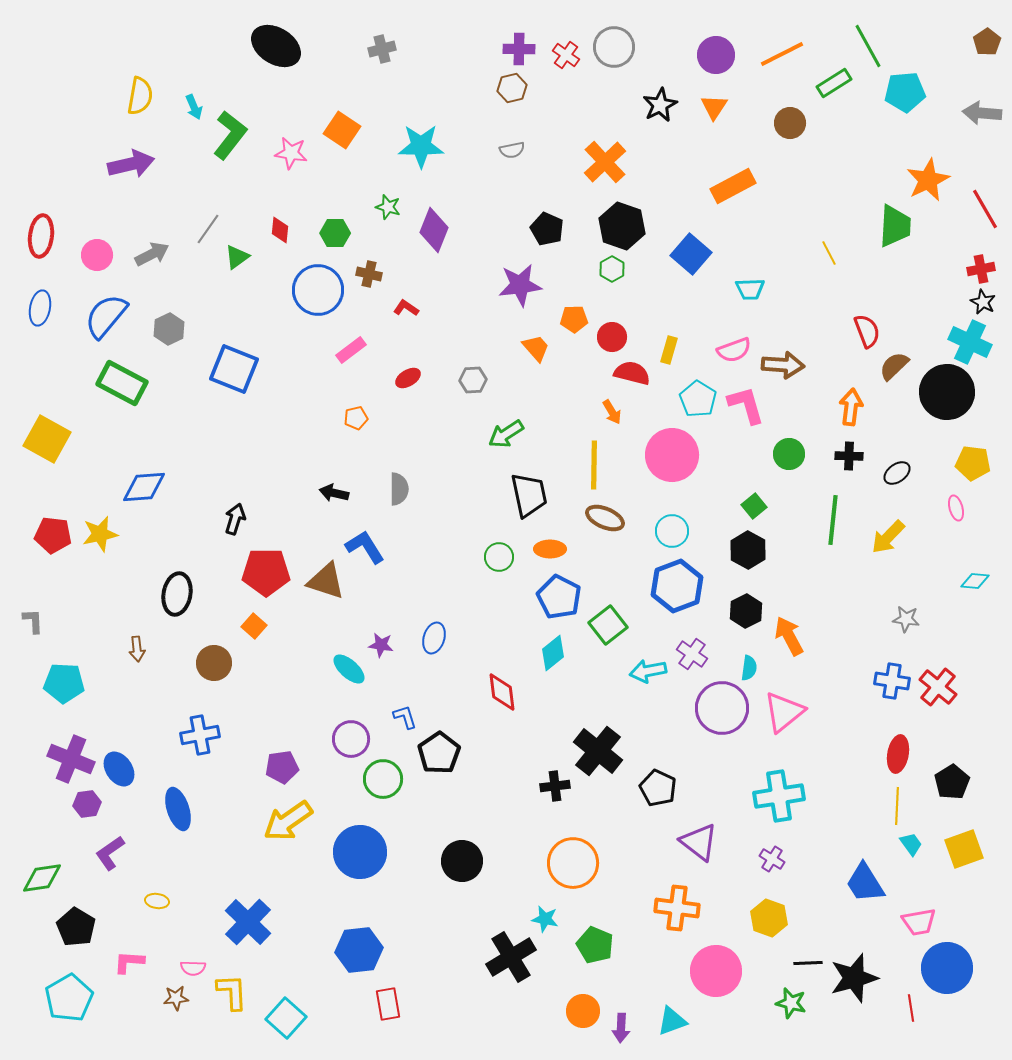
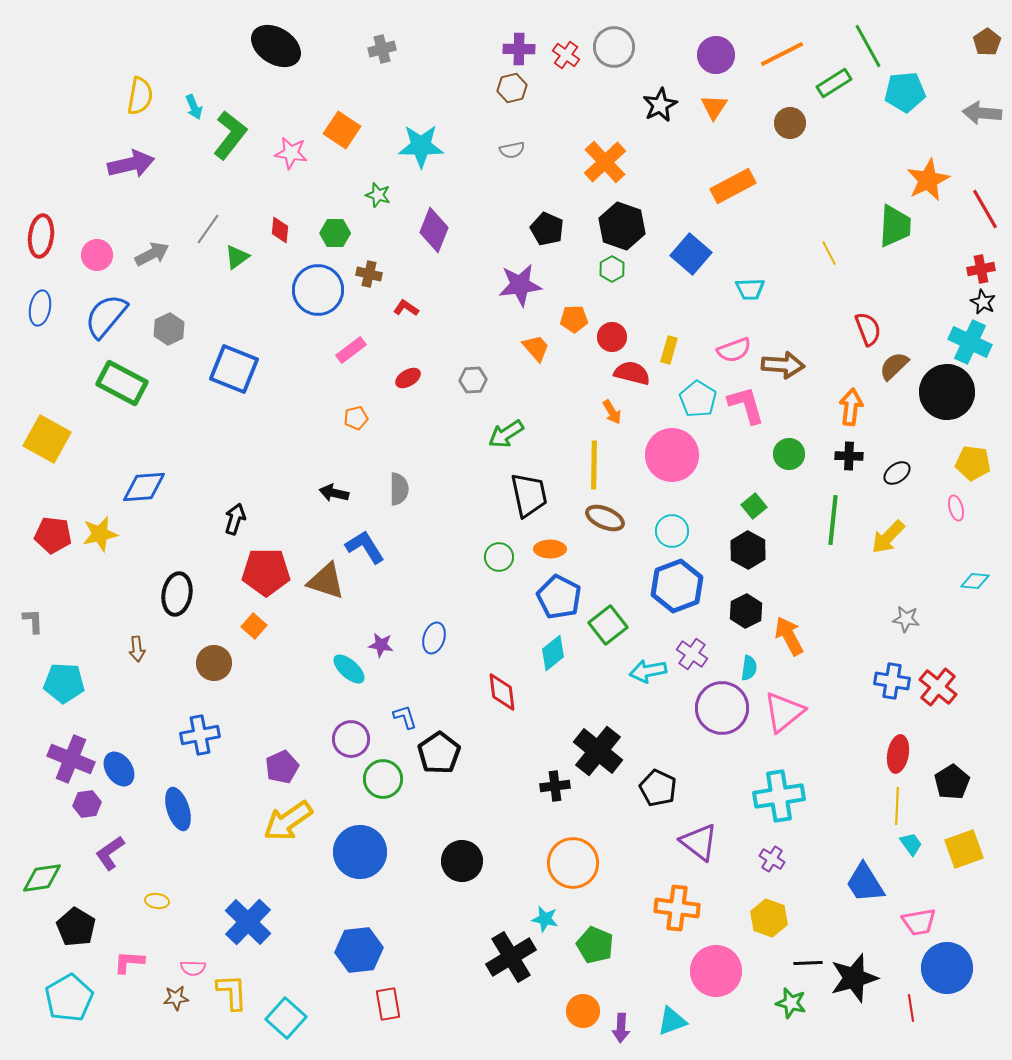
green star at (388, 207): moved 10 px left, 12 px up
red semicircle at (867, 331): moved 1 px right, 2 px up
purple pentagon at (282, 767): rotated 16 degrees counterclockwise
